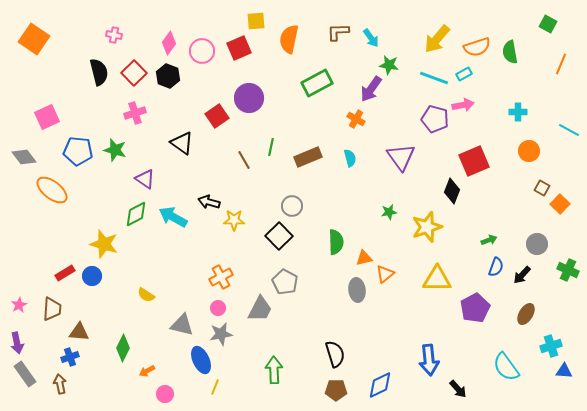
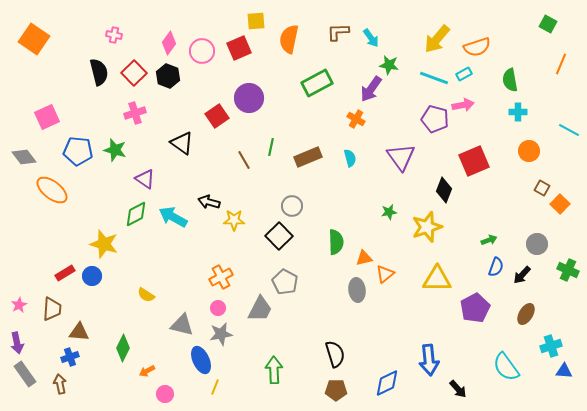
green semicircle at (510, 52): moved 28 px down
black diamond at (452, 191): moved 8 px left, 1 px up
blue diamond at (380, 385): moved 7 px right, 2 px up
